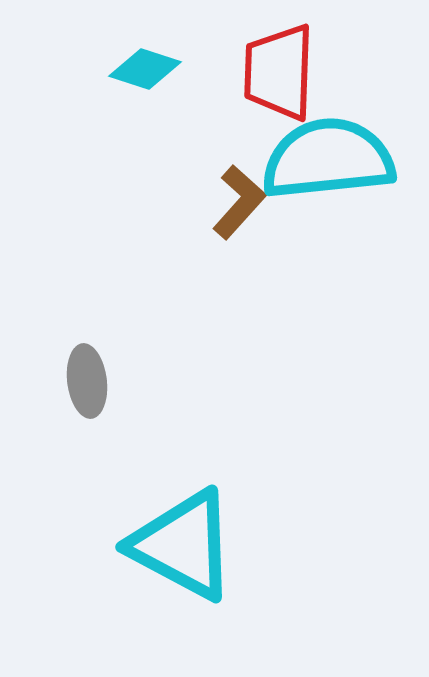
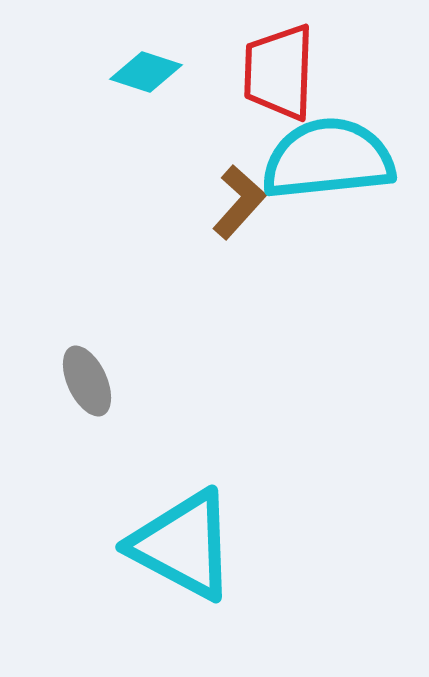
cyan diamond: moved 1 px right, 3 px down
gray ellipse: rotated 18 degrees counterclockwise
